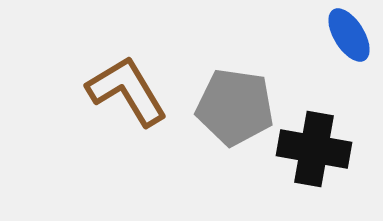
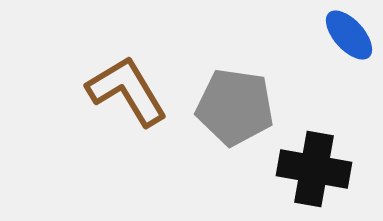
blue ellipse: rotated 10 degrees counterclockwise
black cross: moved 20 px down
